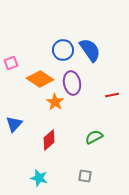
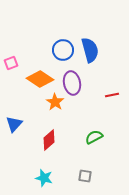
blue semicircle: rotated 20 degrees clockwise
cyan star: moved 5 px right
